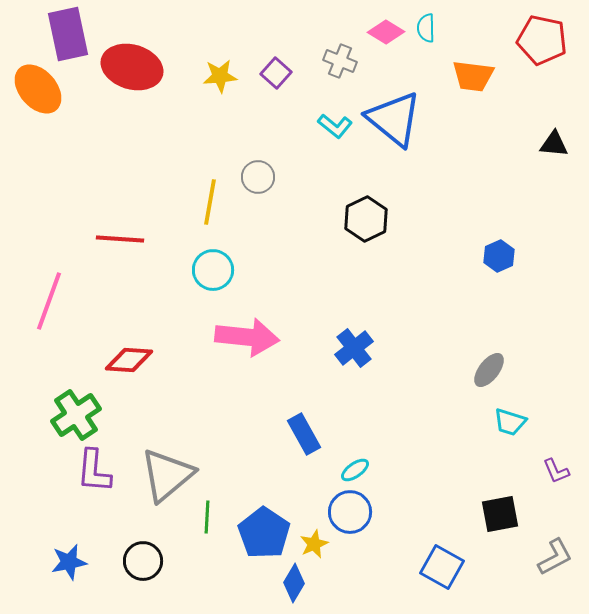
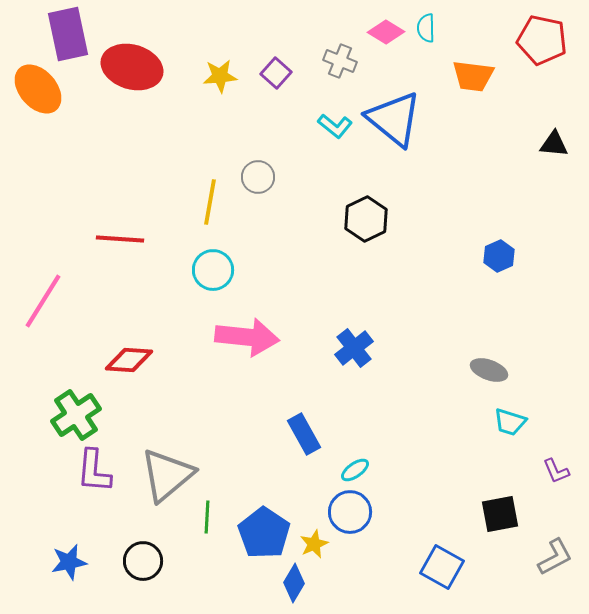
pink line at (49, 301): moved 6 px left; rotated 12 degrees clockwise
gray ellipse at (489, 370): rotated 72 degrees clockwise
